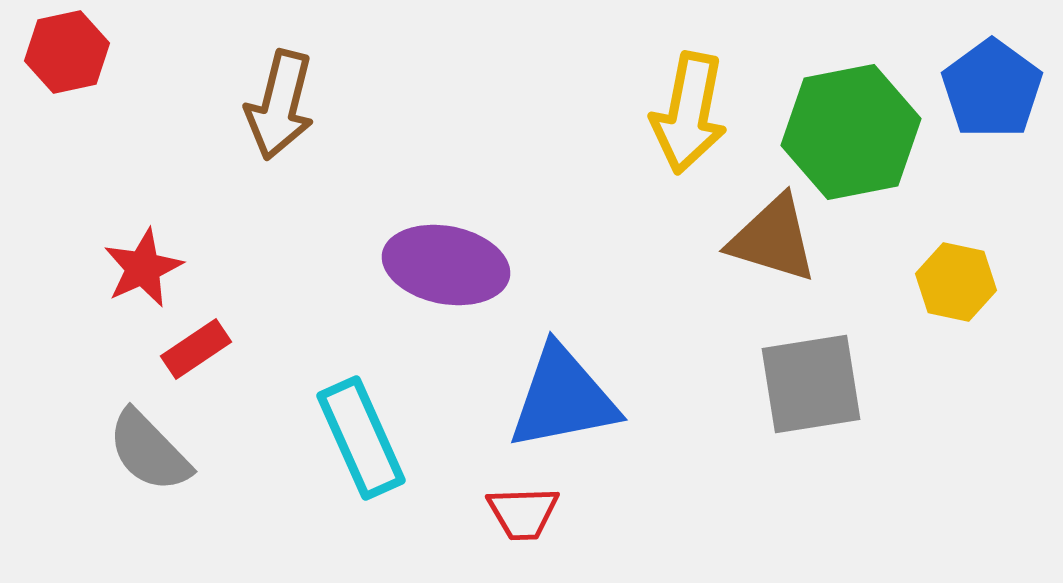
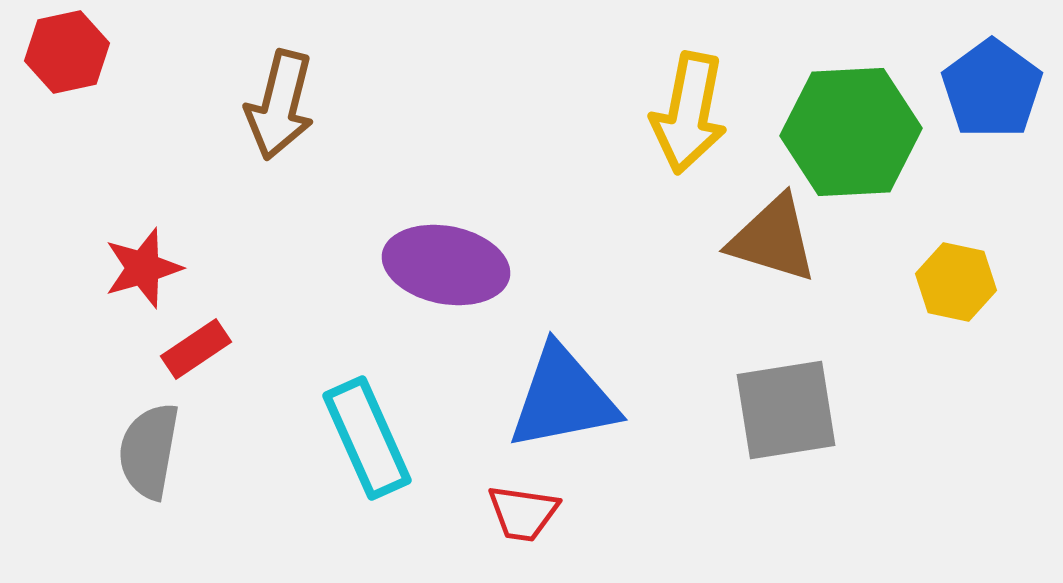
green hexagon: rotated 8 degrees clockwise
red star: rotated 8 degrees clockwise
gray square: moved 25 px left, 26 px down
cyan rectangle: moved 6 px right
gray semicircle: rotated 54 degrees clockwise
red trapezoid: rotated 10 degrees clockwise
